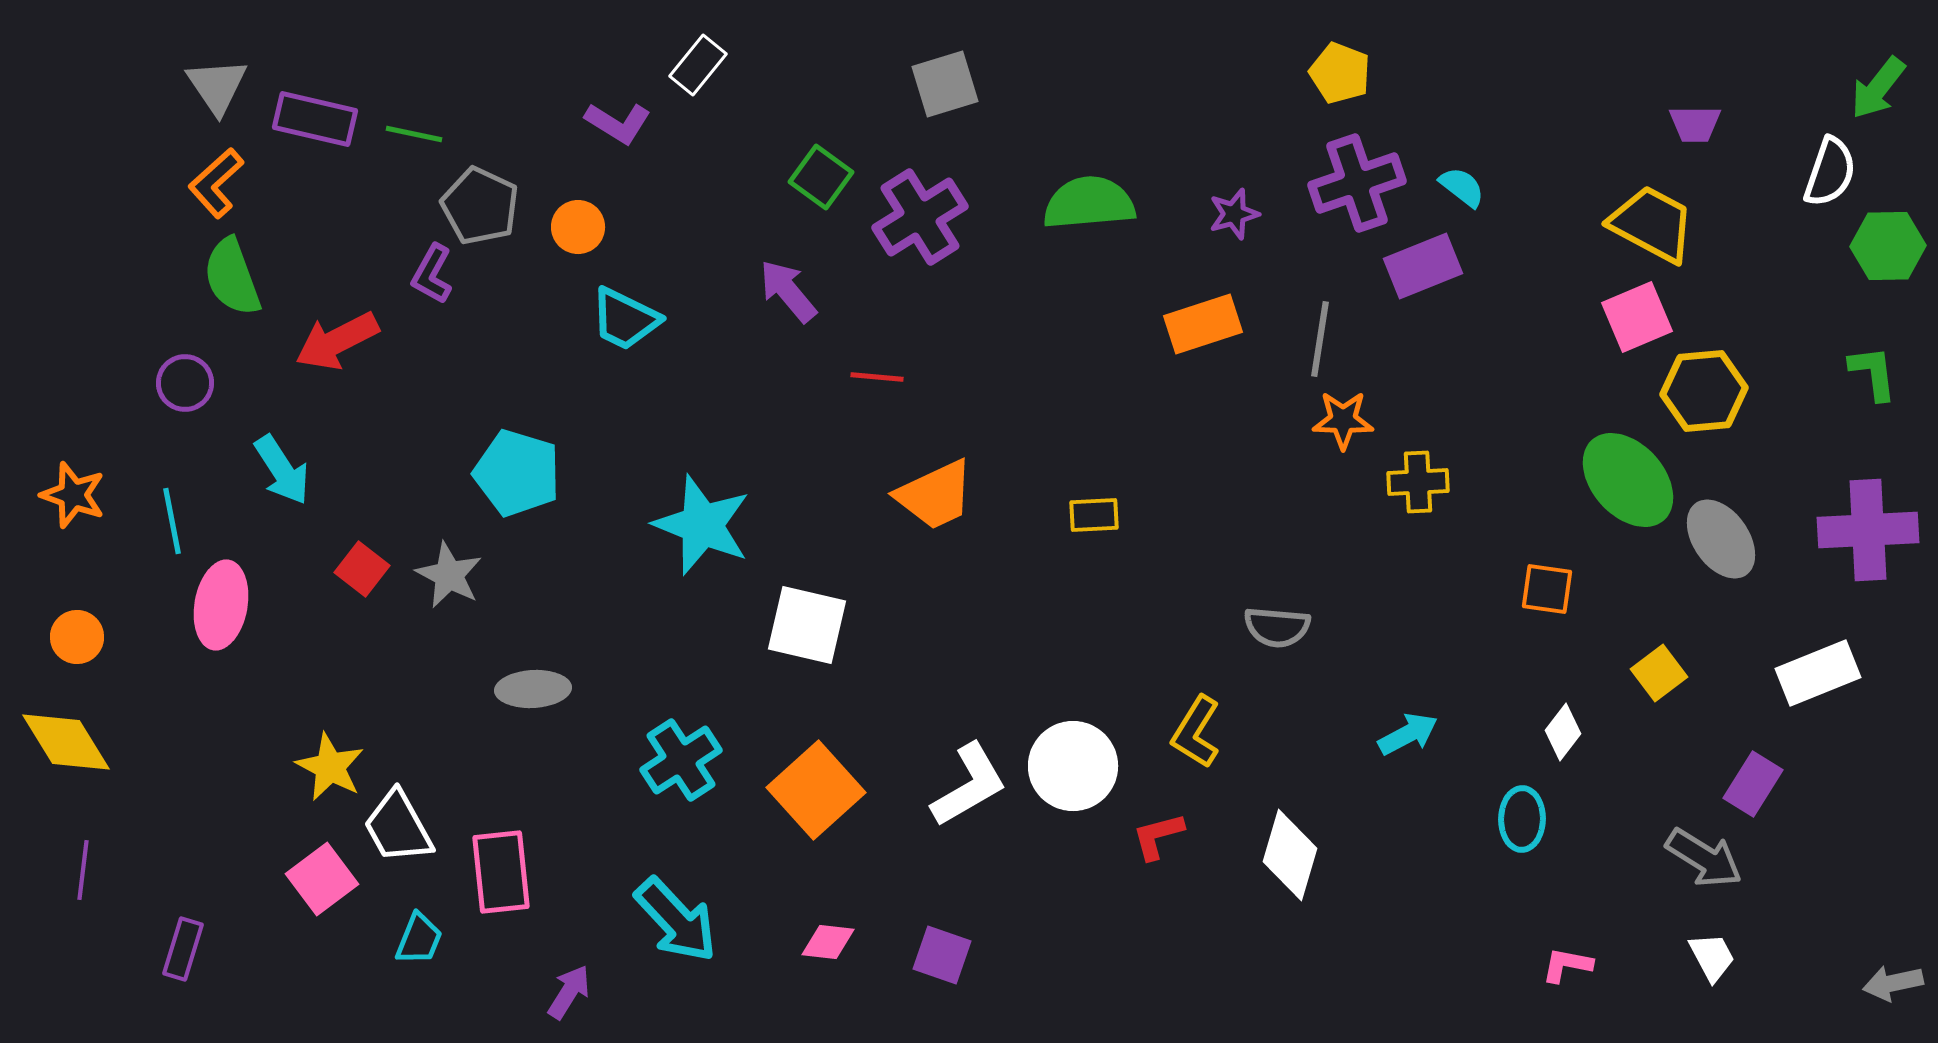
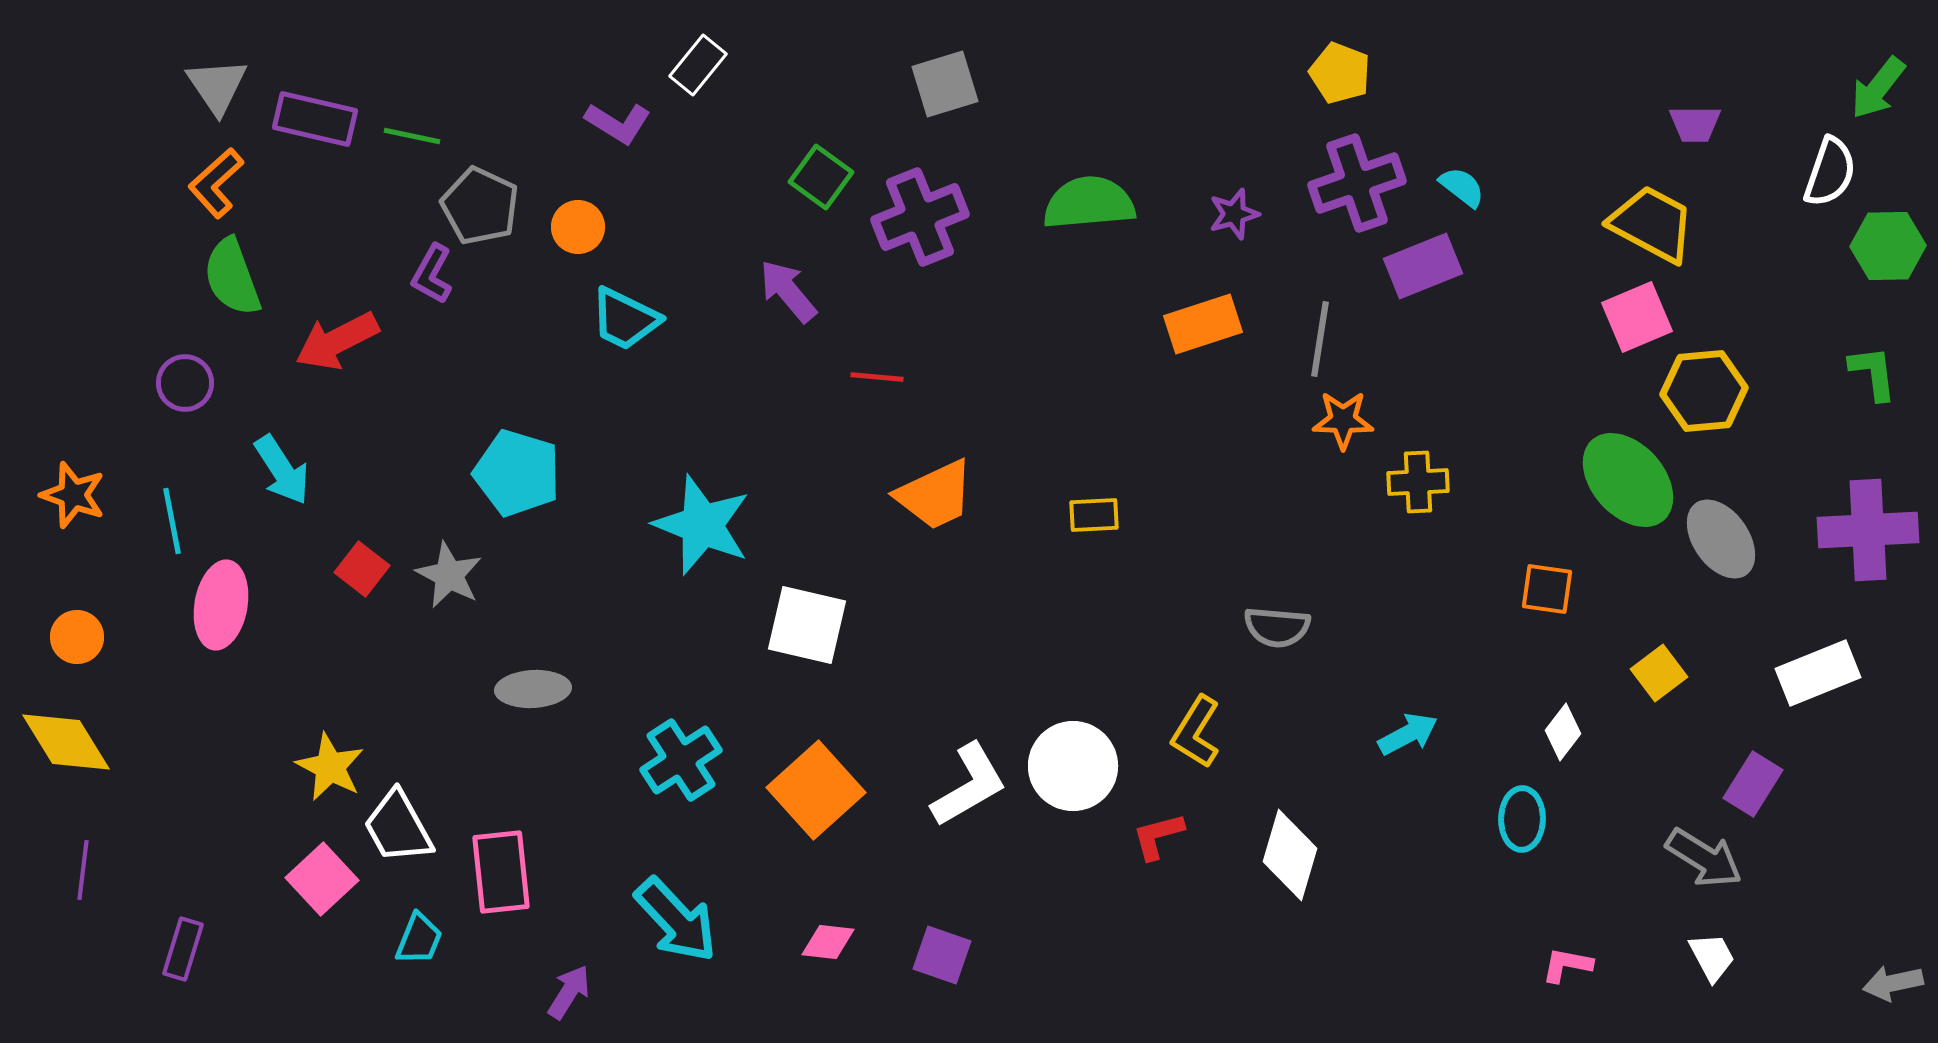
green line at (414, 134): moved 2 px left, 2 px down
purple cross at (920, 217): rotated 10 degrees clockwise
pink square at (322, 879): rotated 6 degrees counterclockwise
